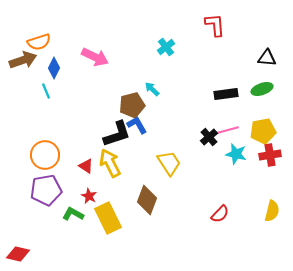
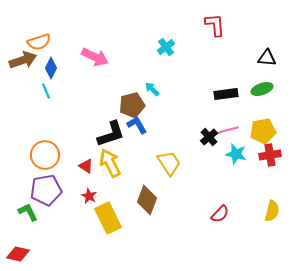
blue diamond: moved 3 px left
black L-shape: moved 6 px left
green L-shape: moved 45 px left, 2 px up; rotated 35 degrees clockwise
